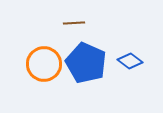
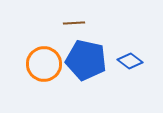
blue pentagon: moved 3 px up; rotated 12 degrees counterclockwise
